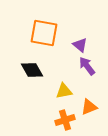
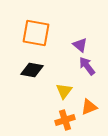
orange square: moved 8 px left
black diamond: rotated 50 degrees counterclockwise
yellow triangle: rotated 42 degrees counterclockwise
